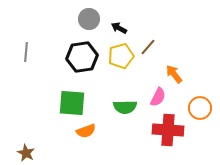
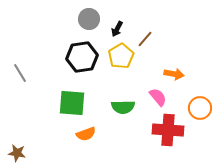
black arrow: moved 2 px left, 1 px down; rotated 91 degrees counterclockwise
brown line: moved 3 px left, 8 px up
gray line: moved 6 px left, 21 px down; rotated 36 degrees counterclockwise
yellow pentagon: rotated 15 degrees counterclockwise
orange arrow: rotated 138 degrees clockwise
pink semicircle: rotated 66 degrees counterclockwise
green semicircle: moved 2 px left
orange semicircle: moved 3 px down
brown star: moved 9 px left; rotated 18 degrees counterclockwise
